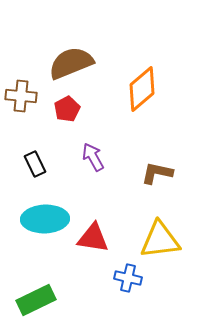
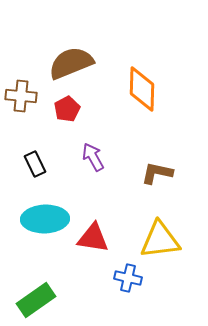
orange diamond: rotated 48 degrees counterclockwise
green rectangle: rotated 9 degrees counterclockwise
